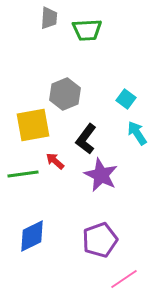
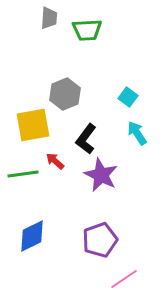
cyan square: moved 2 px right, 2 px up
